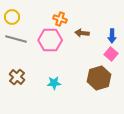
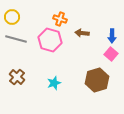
pink hexagon: rotated 15 degrees clockwise
brown hexagon: moved 2 px left, 2 px down
cyan star: rotated 16 degrees counterclockwise
